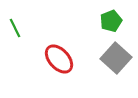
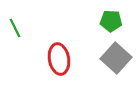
green pentagon: rotated 25 degrees clockwise
red ellipse: rotated 32 degrees clockwise
